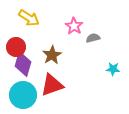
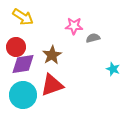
yellow arrow: moved 6 px left, 1 px up
pink star: rotated 30 degrees counterclockwise
purple diamond: rotated 65 degrees clockwise
cyan star: rotated 16 degrees clockwise
